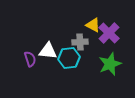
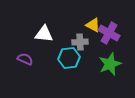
purple cross: rotated 15 degrees counterclockwise
white triangle: moved 4 px left, 17 px up
purple semicircle: moved 5 px left; rotated 49 degrees counterclockwise
